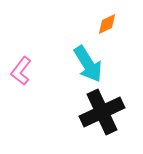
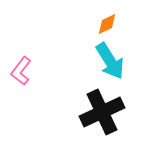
cyan arrow: moved 22 px right, 3 px up
